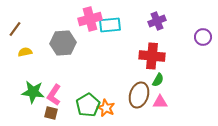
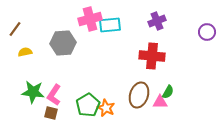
purple circle: moved 4 px right, 5 px up
green semicircle: moved 10 px right, 12 px down
